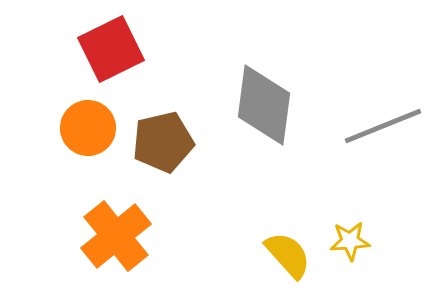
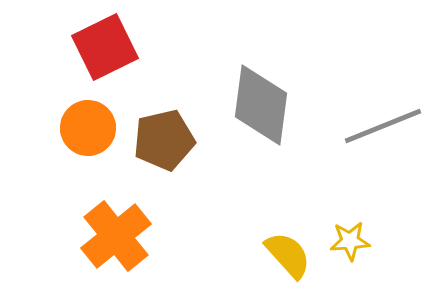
red square: moved 6 px left, 2 px up
gray diamond: moved 3 px left
brown pentagon: moved 1 px right, 2 px up
